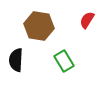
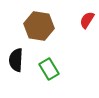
green rectangle: moved 15 px left, 8 px down
